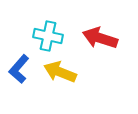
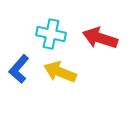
cyan cross: moved 3 px right, 2 px up
